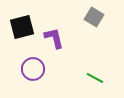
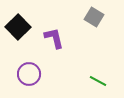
black square: moved 4 px left; rotated 30 degrees counterclockwise
purple circle: moved 4 px left, 5 px down
green line: moved 3 px right, 3 px down
